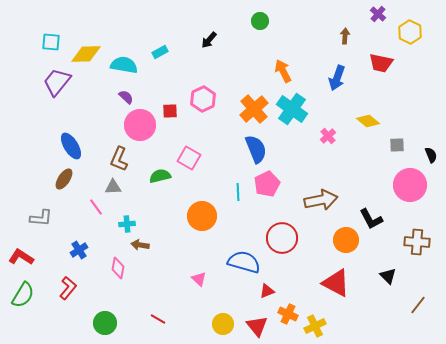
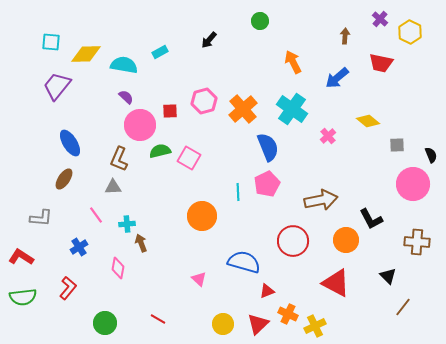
purple cross at (378, 14): moved 2 px right, 5 px down
orange arrow at (283, 71): moved 10 px right, 9 px up
blue arrow at (337, 78): rotated 30 degrees clockwise
purple trapezoid at (57, 82): moved 4 px down
pink hexagon at (203, 99): moved 1 px right, 2 px down; rotated 10 degrees clockwise
orange cross at (254, 109): moved 11 px left
blue ellipse at (71, 146): moved 1 px left, 3 px up
blue semicircle at (256, 149): moved 12 px right, 2 px up
green semicircle at (160, 176): moved 25 px up
pink circle at (410, 185): moved 3 px right, 1 px up
pink line at (96, 207): moved 8 px down
red circle at (282, 238): moved 11 px right, 3 px down
brown arrow at (140, 245): moved 1 px right, 2 px up; rotated 60 degrees clockwise
blue cross at (79, 250): moved 3 px up
green semicircle at (23, 295): moved 2 px down; rotated 52 degrees clockwise
brown line at (418, 305): moved 15 px left, 2 px down
red triangle at (257, 326): moved 1 px right, 2 px up; rotated 25 degrees clockwise
